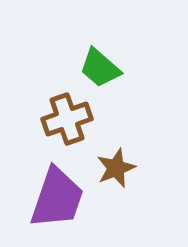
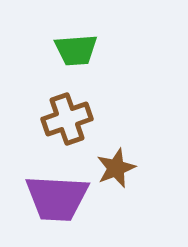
green trapezoid: moved 24 px left, 18 px up; rotated 45 degrees counterclockwise
purple trapezoid: rotated 74 degrees clockwise
